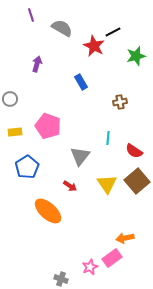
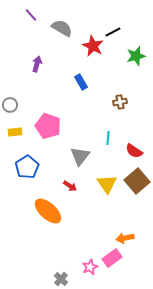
purple line: rotated 24 degrees counterclockwise
red star: moved 1 px left
gray circle: moved 6 px down
gray cross: rotated 24 degrees clockwise
